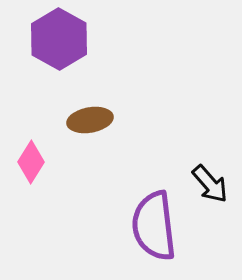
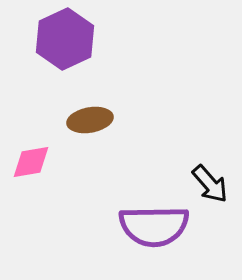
purple hexagon: moved 6 px right; rotated 6 degrees clockwise
pink diamond: rotated 48 degrees clockwise
purple semicircle: rotated 84 degrees counterclockwise
